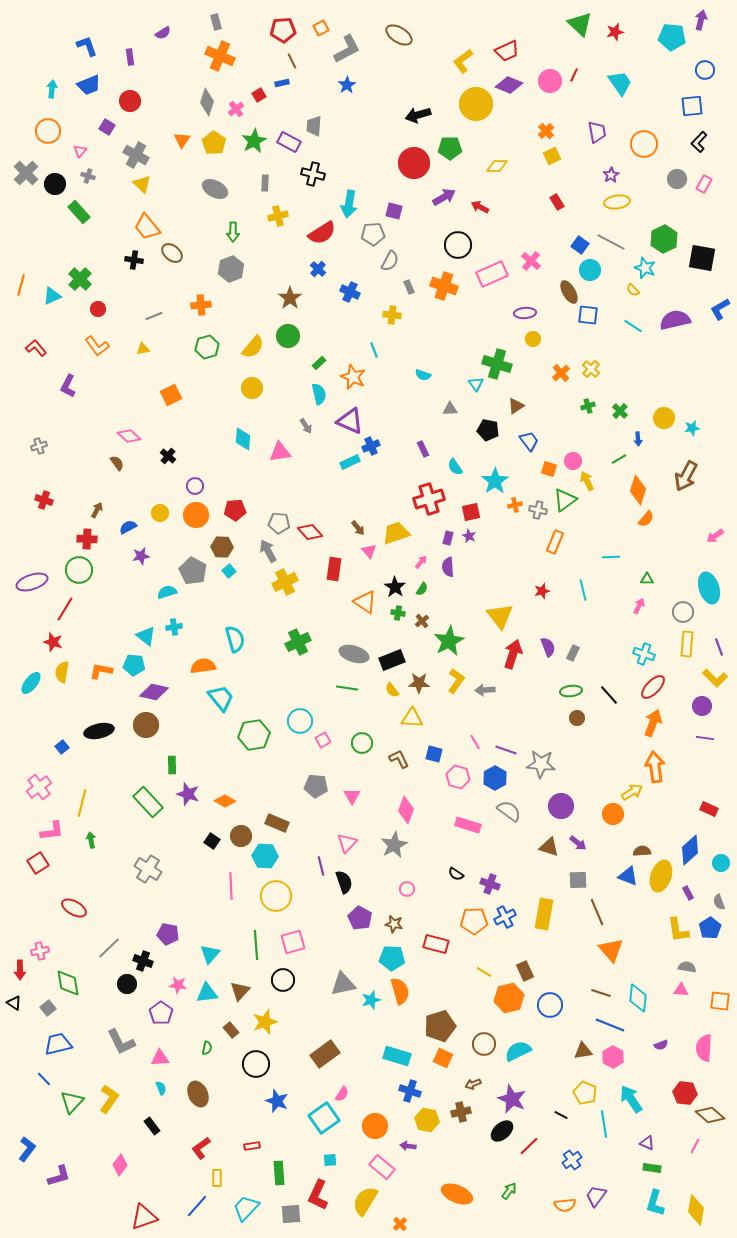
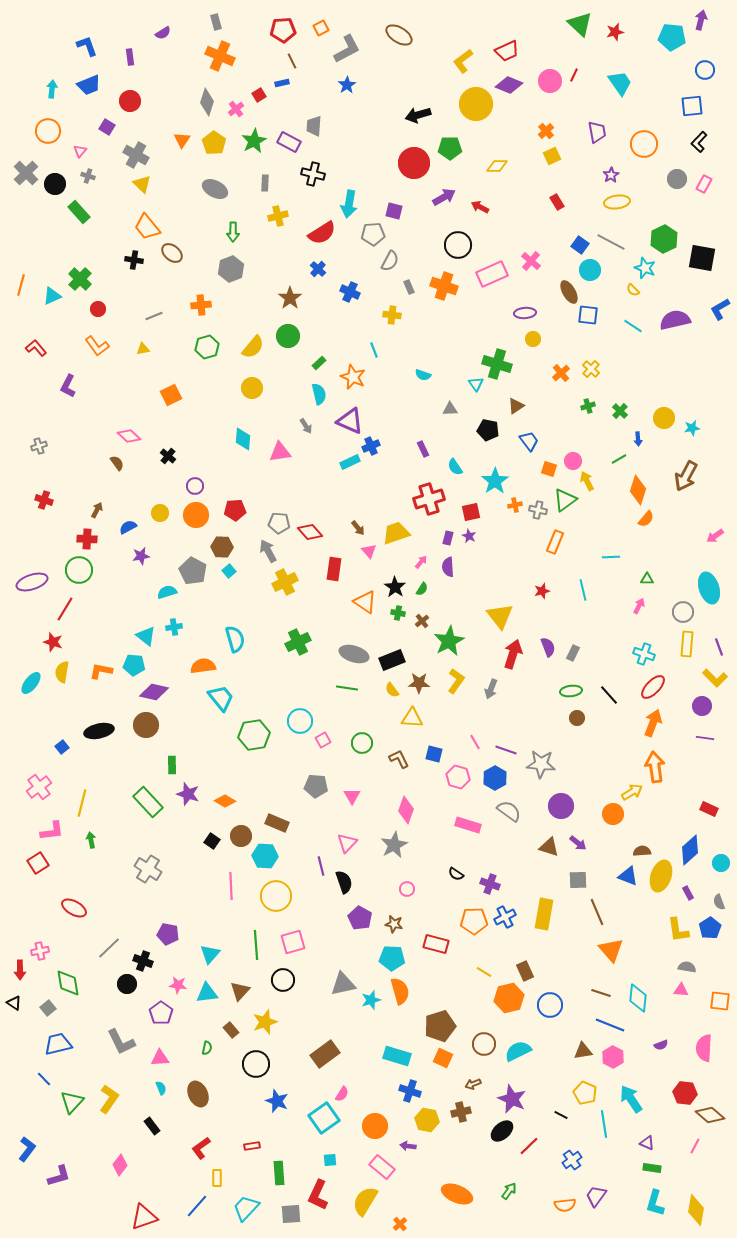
gray arrow at (485, 690): moved 6 px right, 1 px up; rotated 66 degrees counterclockwise
